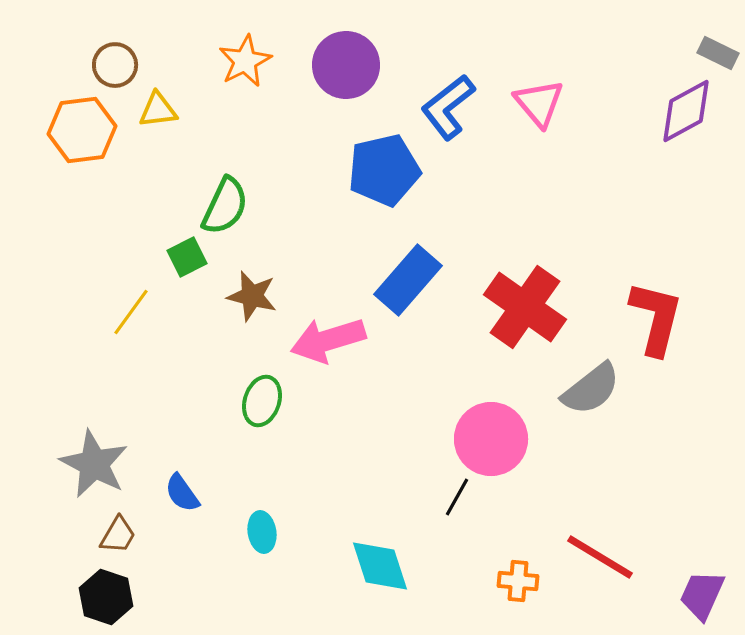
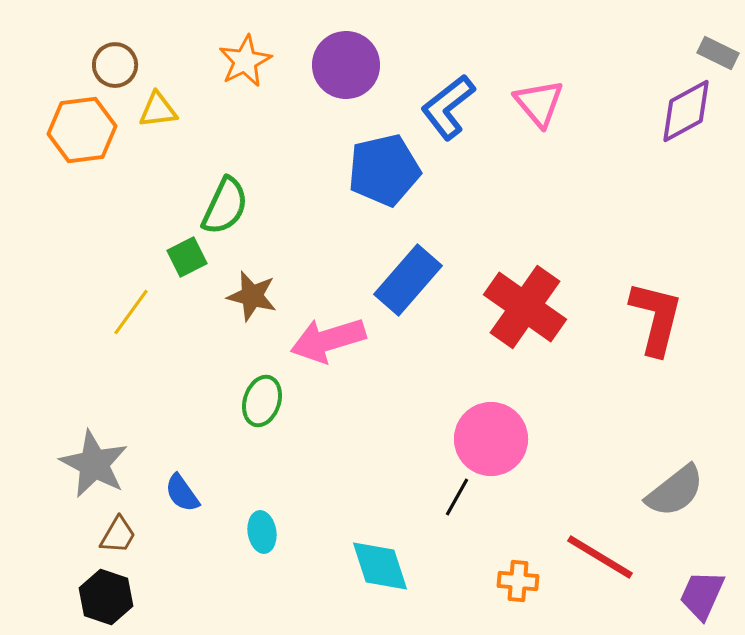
gray semicircle: moved 84 px right, 102 px down
